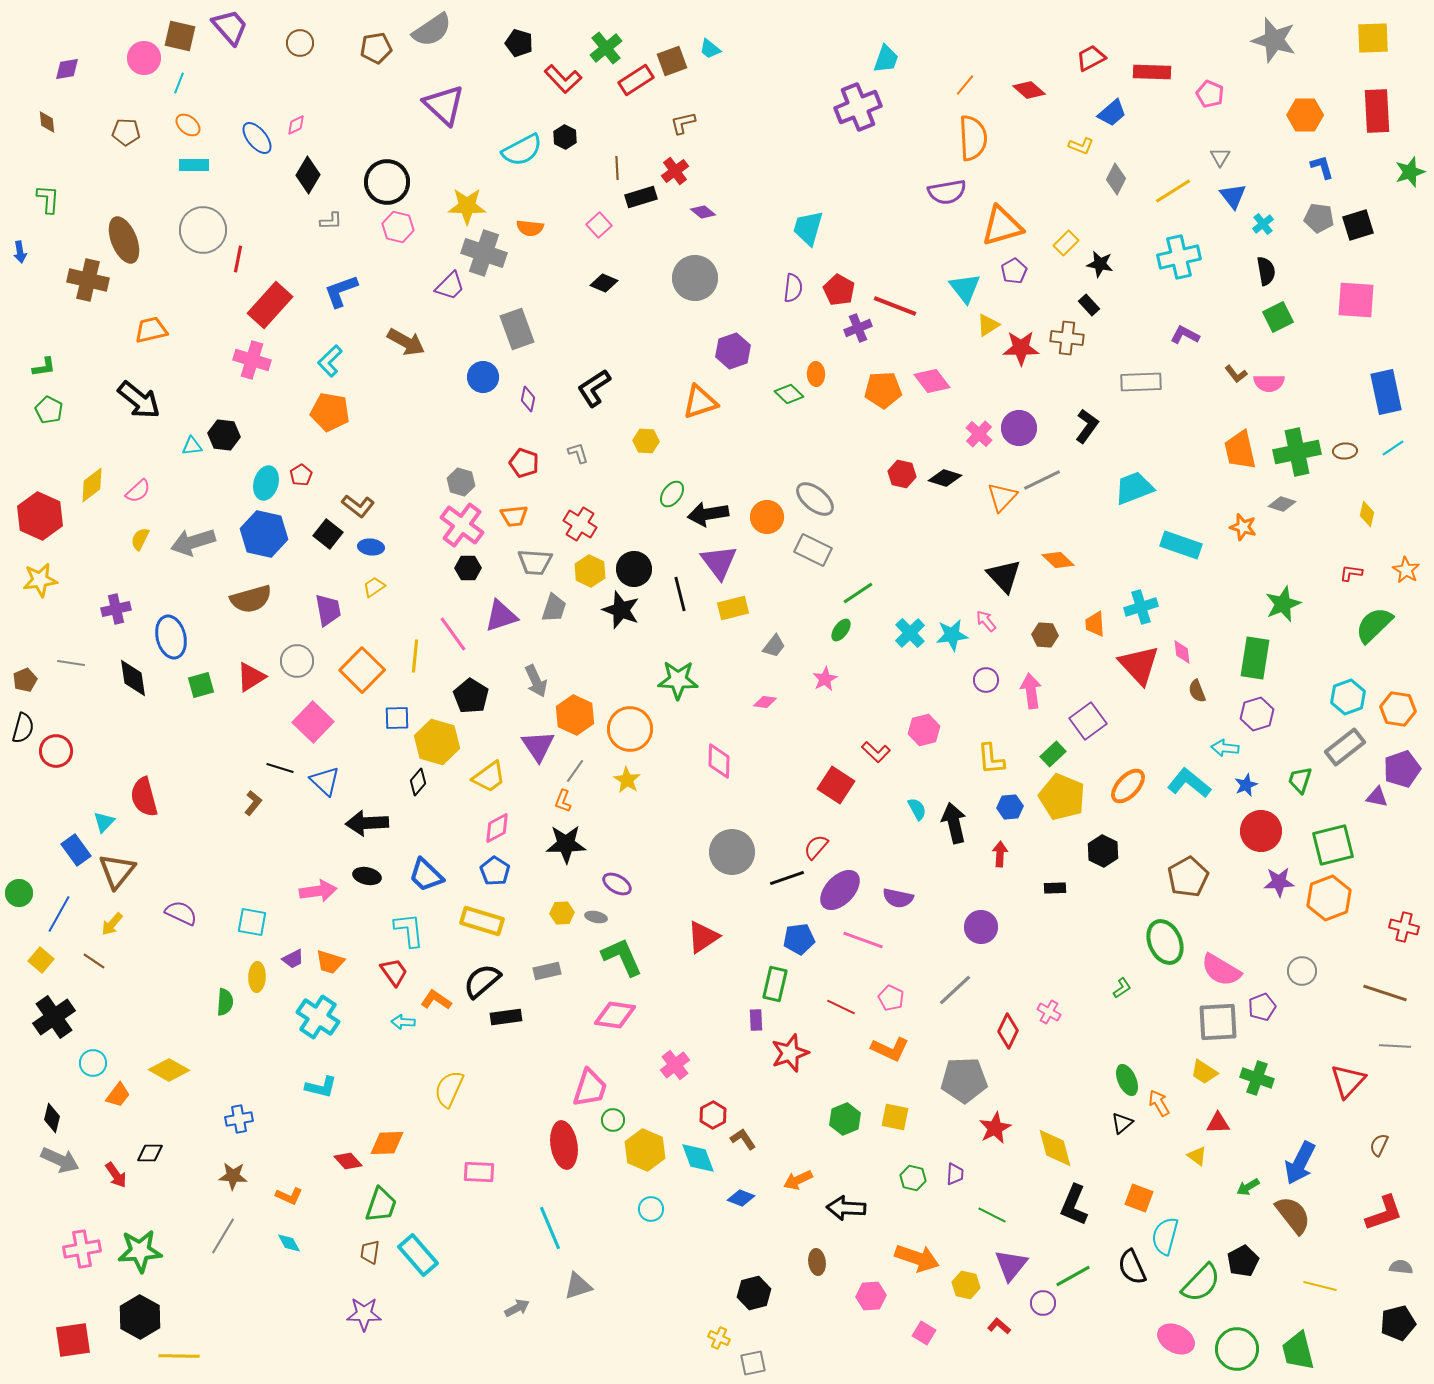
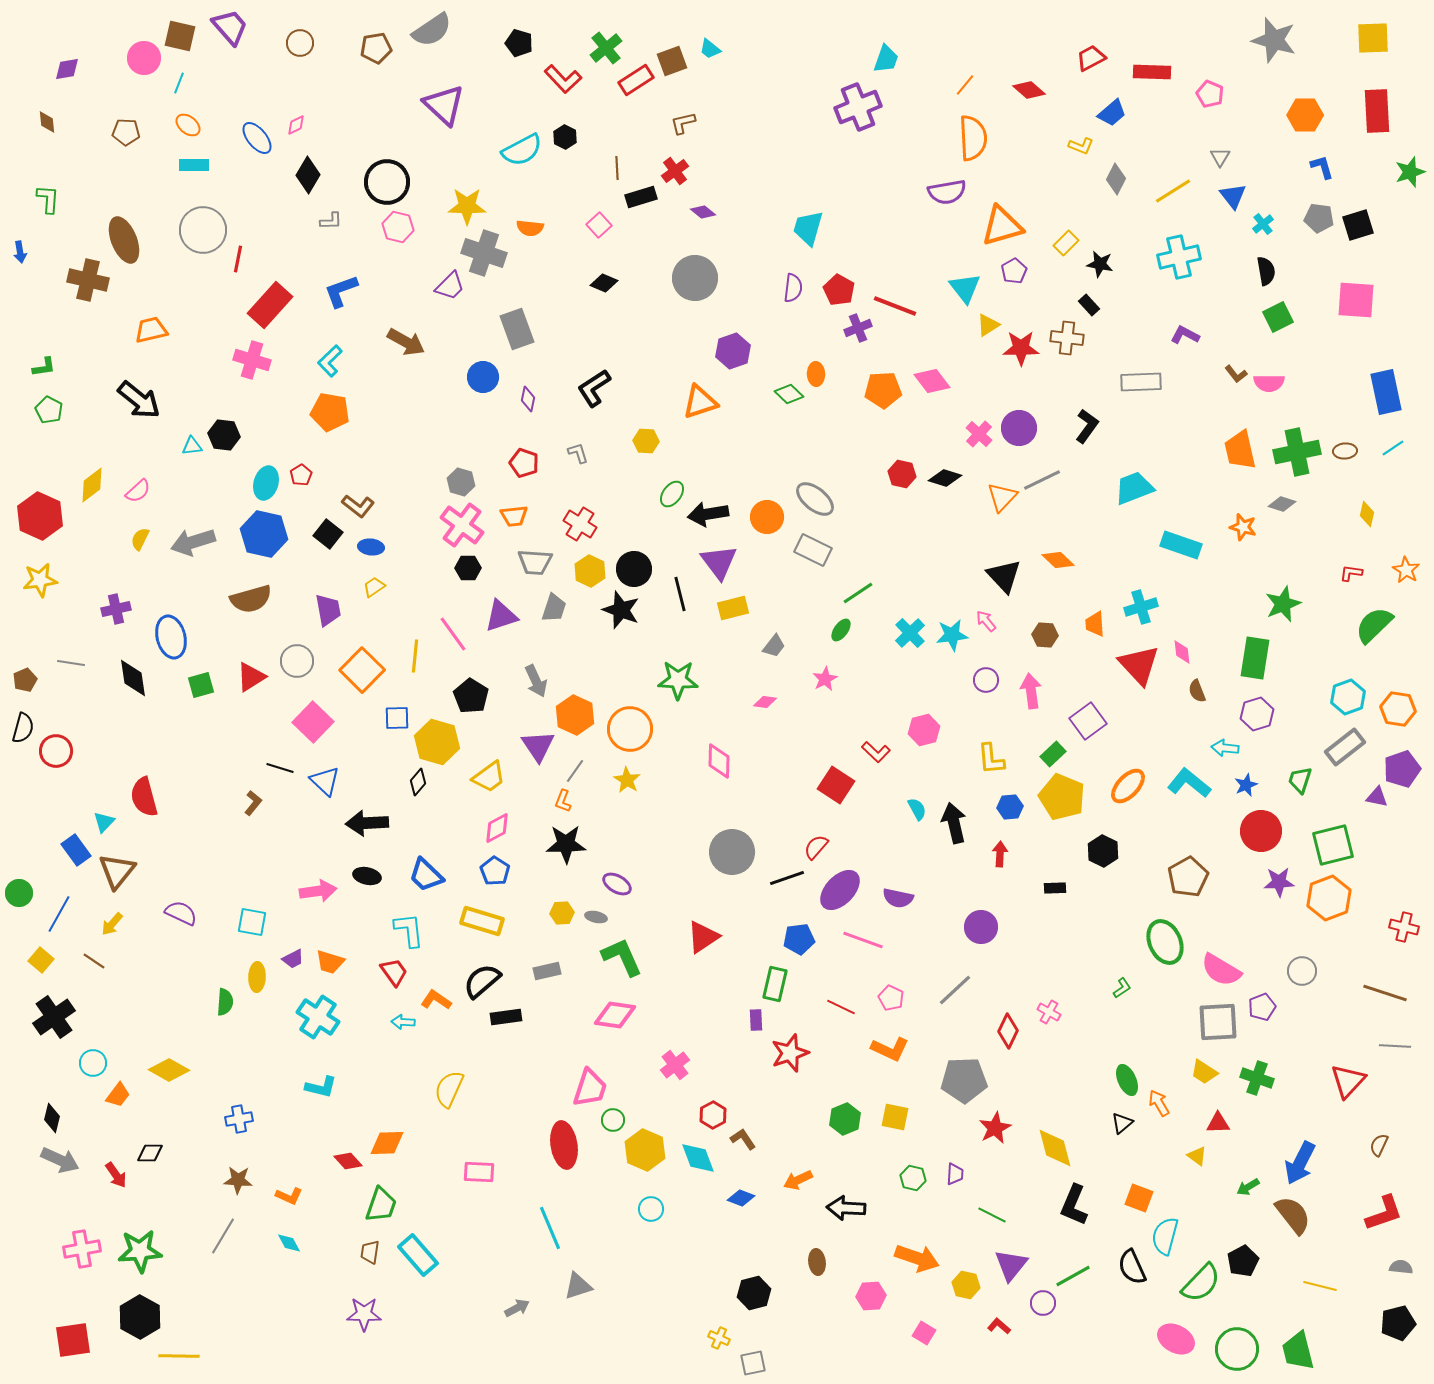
brown star at (233, 1176): moved 5 px right, 4 px down
